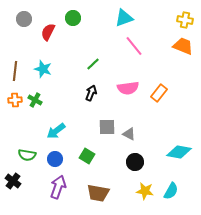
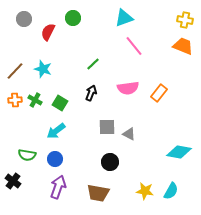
brown line: rotated 36 degrees clockwise
green square: moved 27 px left, 53 px up
black circle: moved 25 px left
